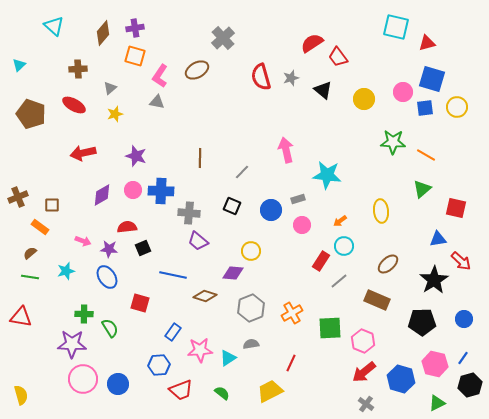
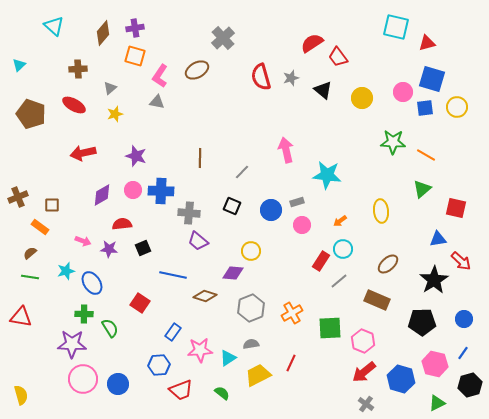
yellow circle at (364, 99): moved 2 px left, 1 px up
gray rectangle at (298, 199): moved 1 px left, 3 px down
red semicircle at (127, 227): moved 5 px left, 3 px up
cyan circle at (344, 246): moved 1 px left, 3 px down
blue ellipse at (107, 277): moved 15 px left, 6 px down
red square at (140, 303): rotated 18 degrees clockwise
blue line at (463, 358): moved 5 px up
yellow trapezoid at (270, 391): moved 12 px left, 16 px up
